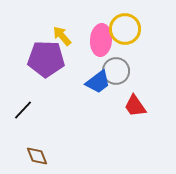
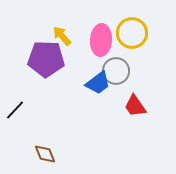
yellow circle: moved 7 px right, 4 px down
blue trapezoid: moved 1 px down
black line: moved 8 px left
brown diamond: moved 8 px right, 2 px up
